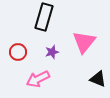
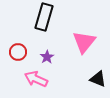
purple star: moved 5 px left, 5 px down; rotated 16 degrees counterclockwise
pink arrow: moved 2 px left; rotated 50 degrees clockwise
